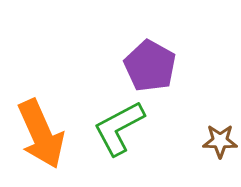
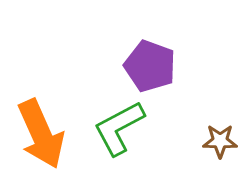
purple pentagon: rotated 9 degrees counterclockwise
